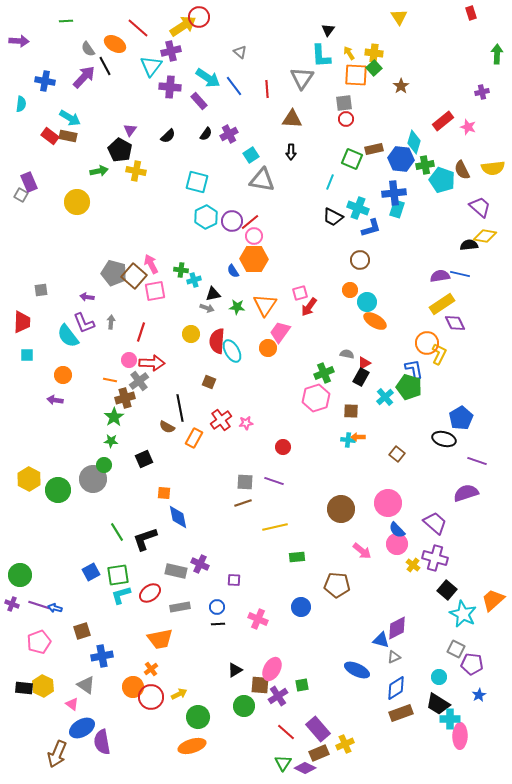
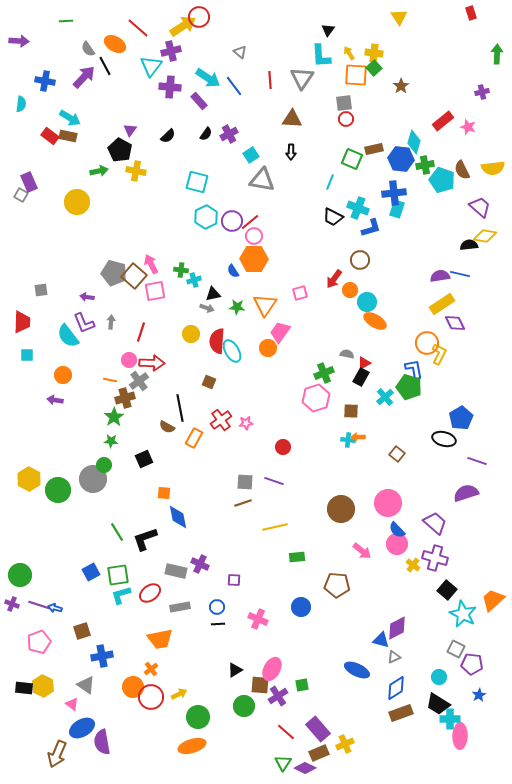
red line at (267, 89): moved 3 px right, 9 px up
red arrow at (309, 307): moved 25 px right, 28 px up
